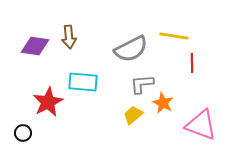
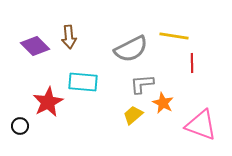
purple diamond: rotated 36 degrees clockwise
black circle: moved 3 px left, 7 px up
